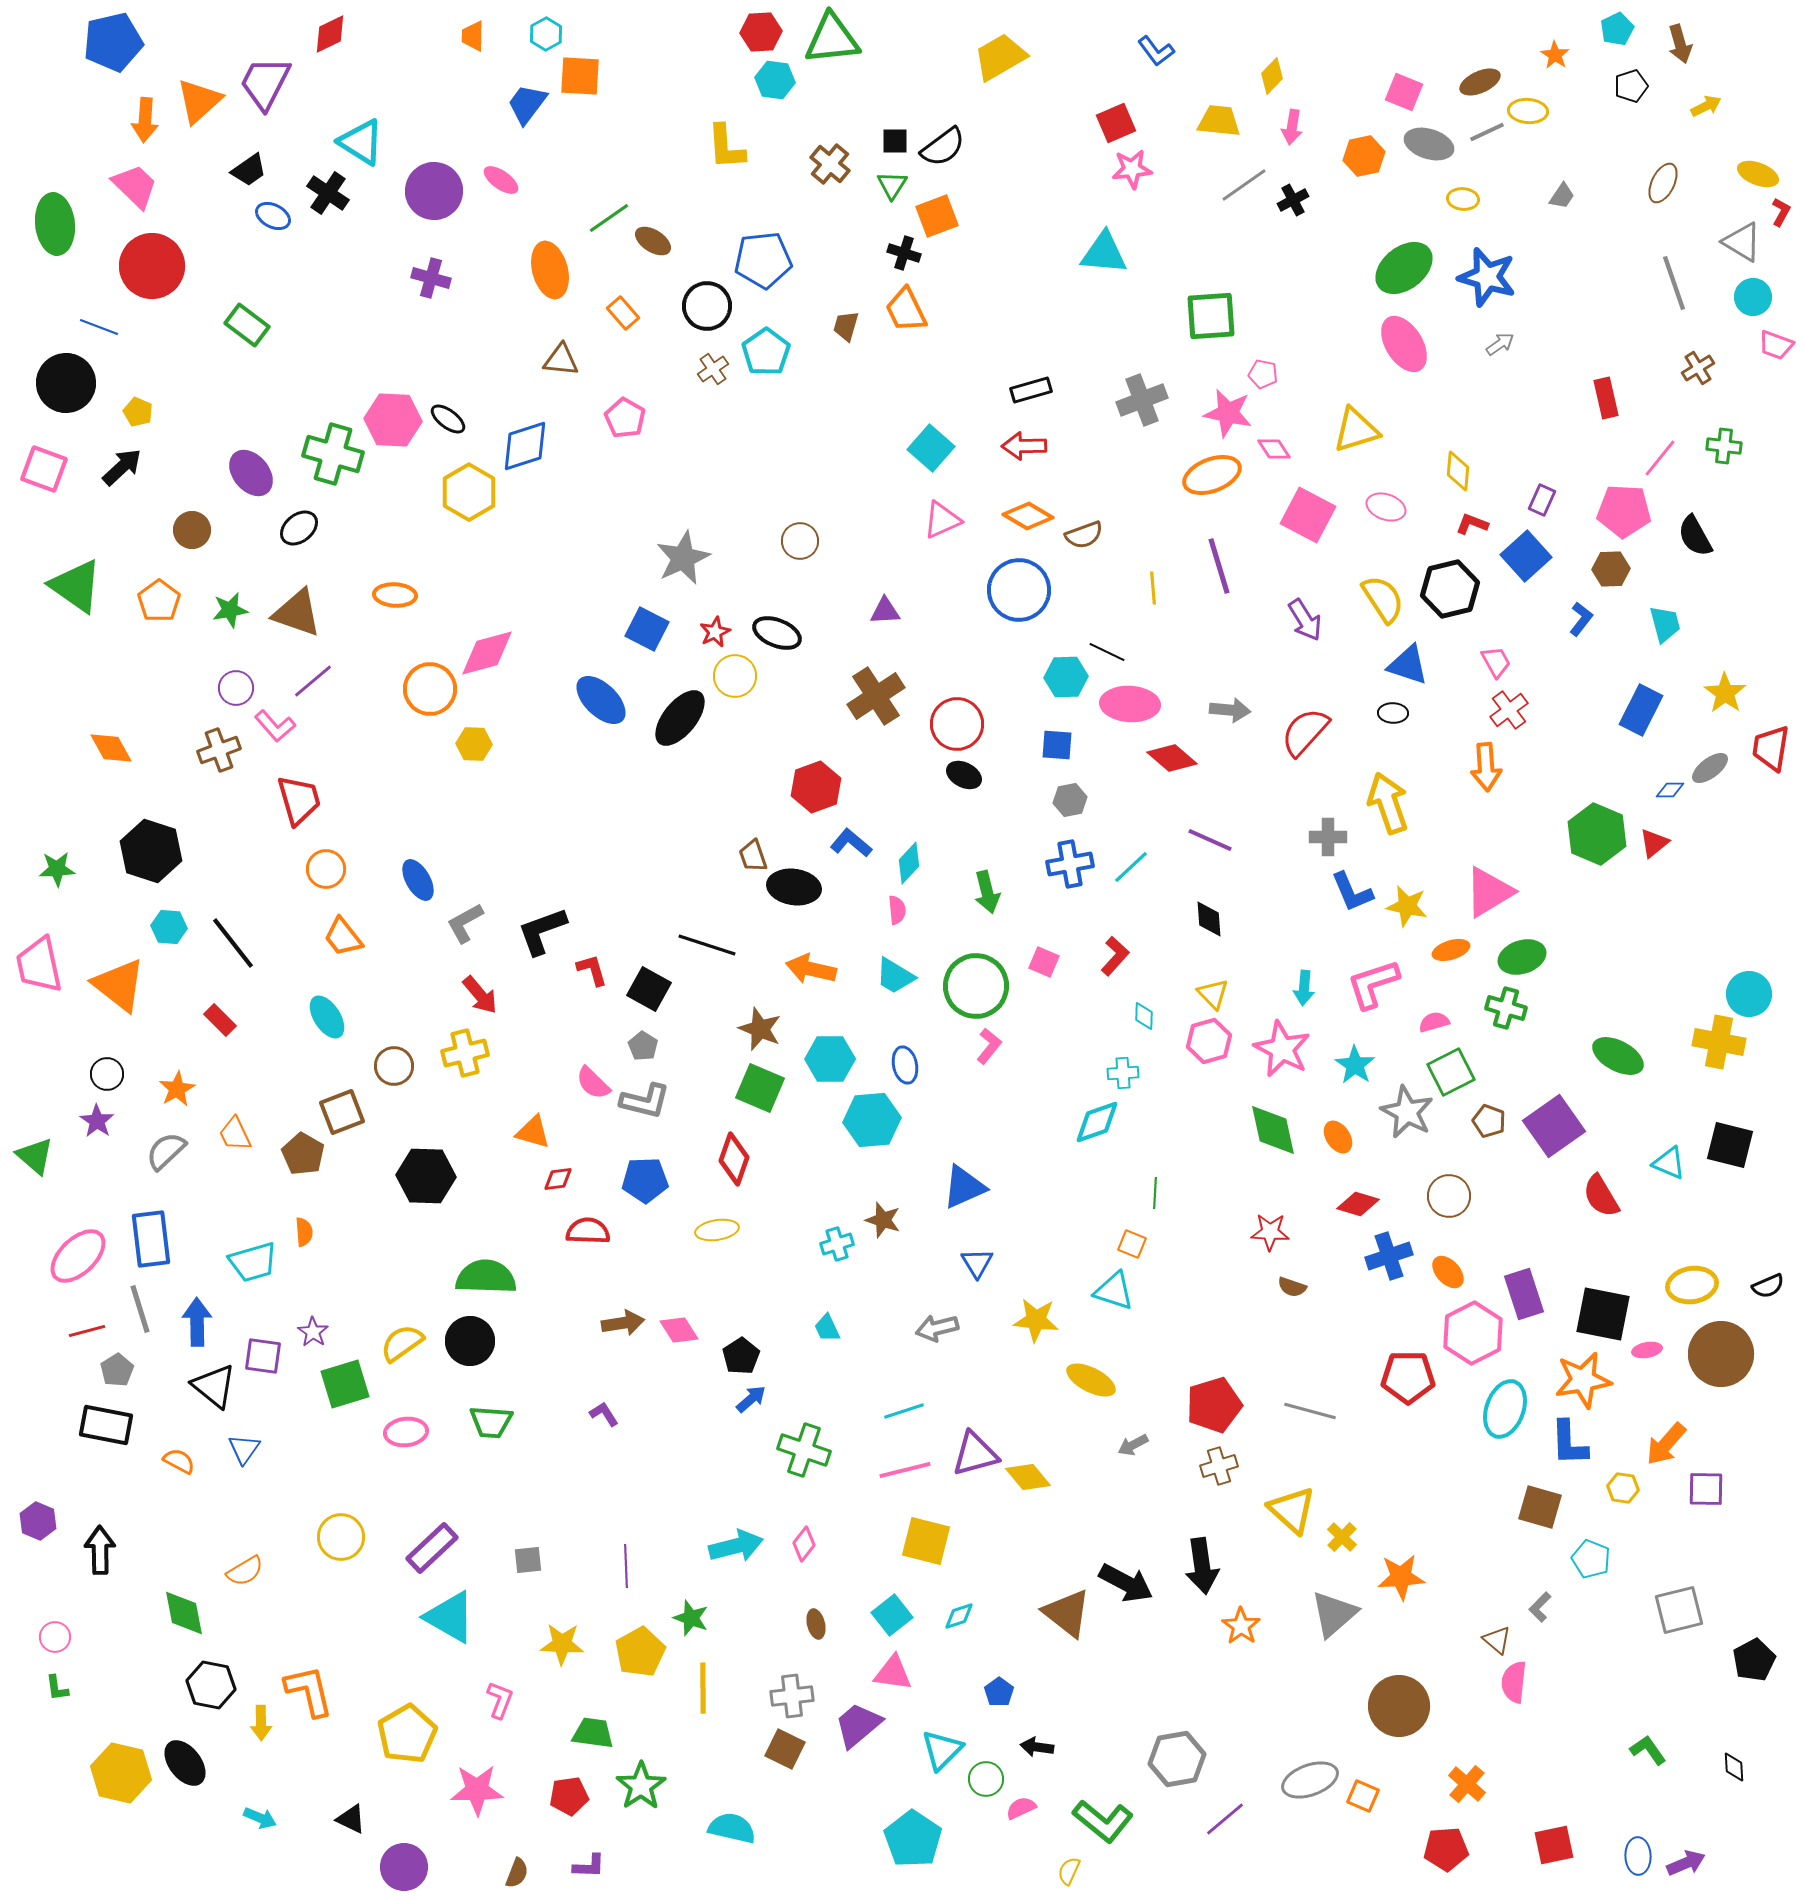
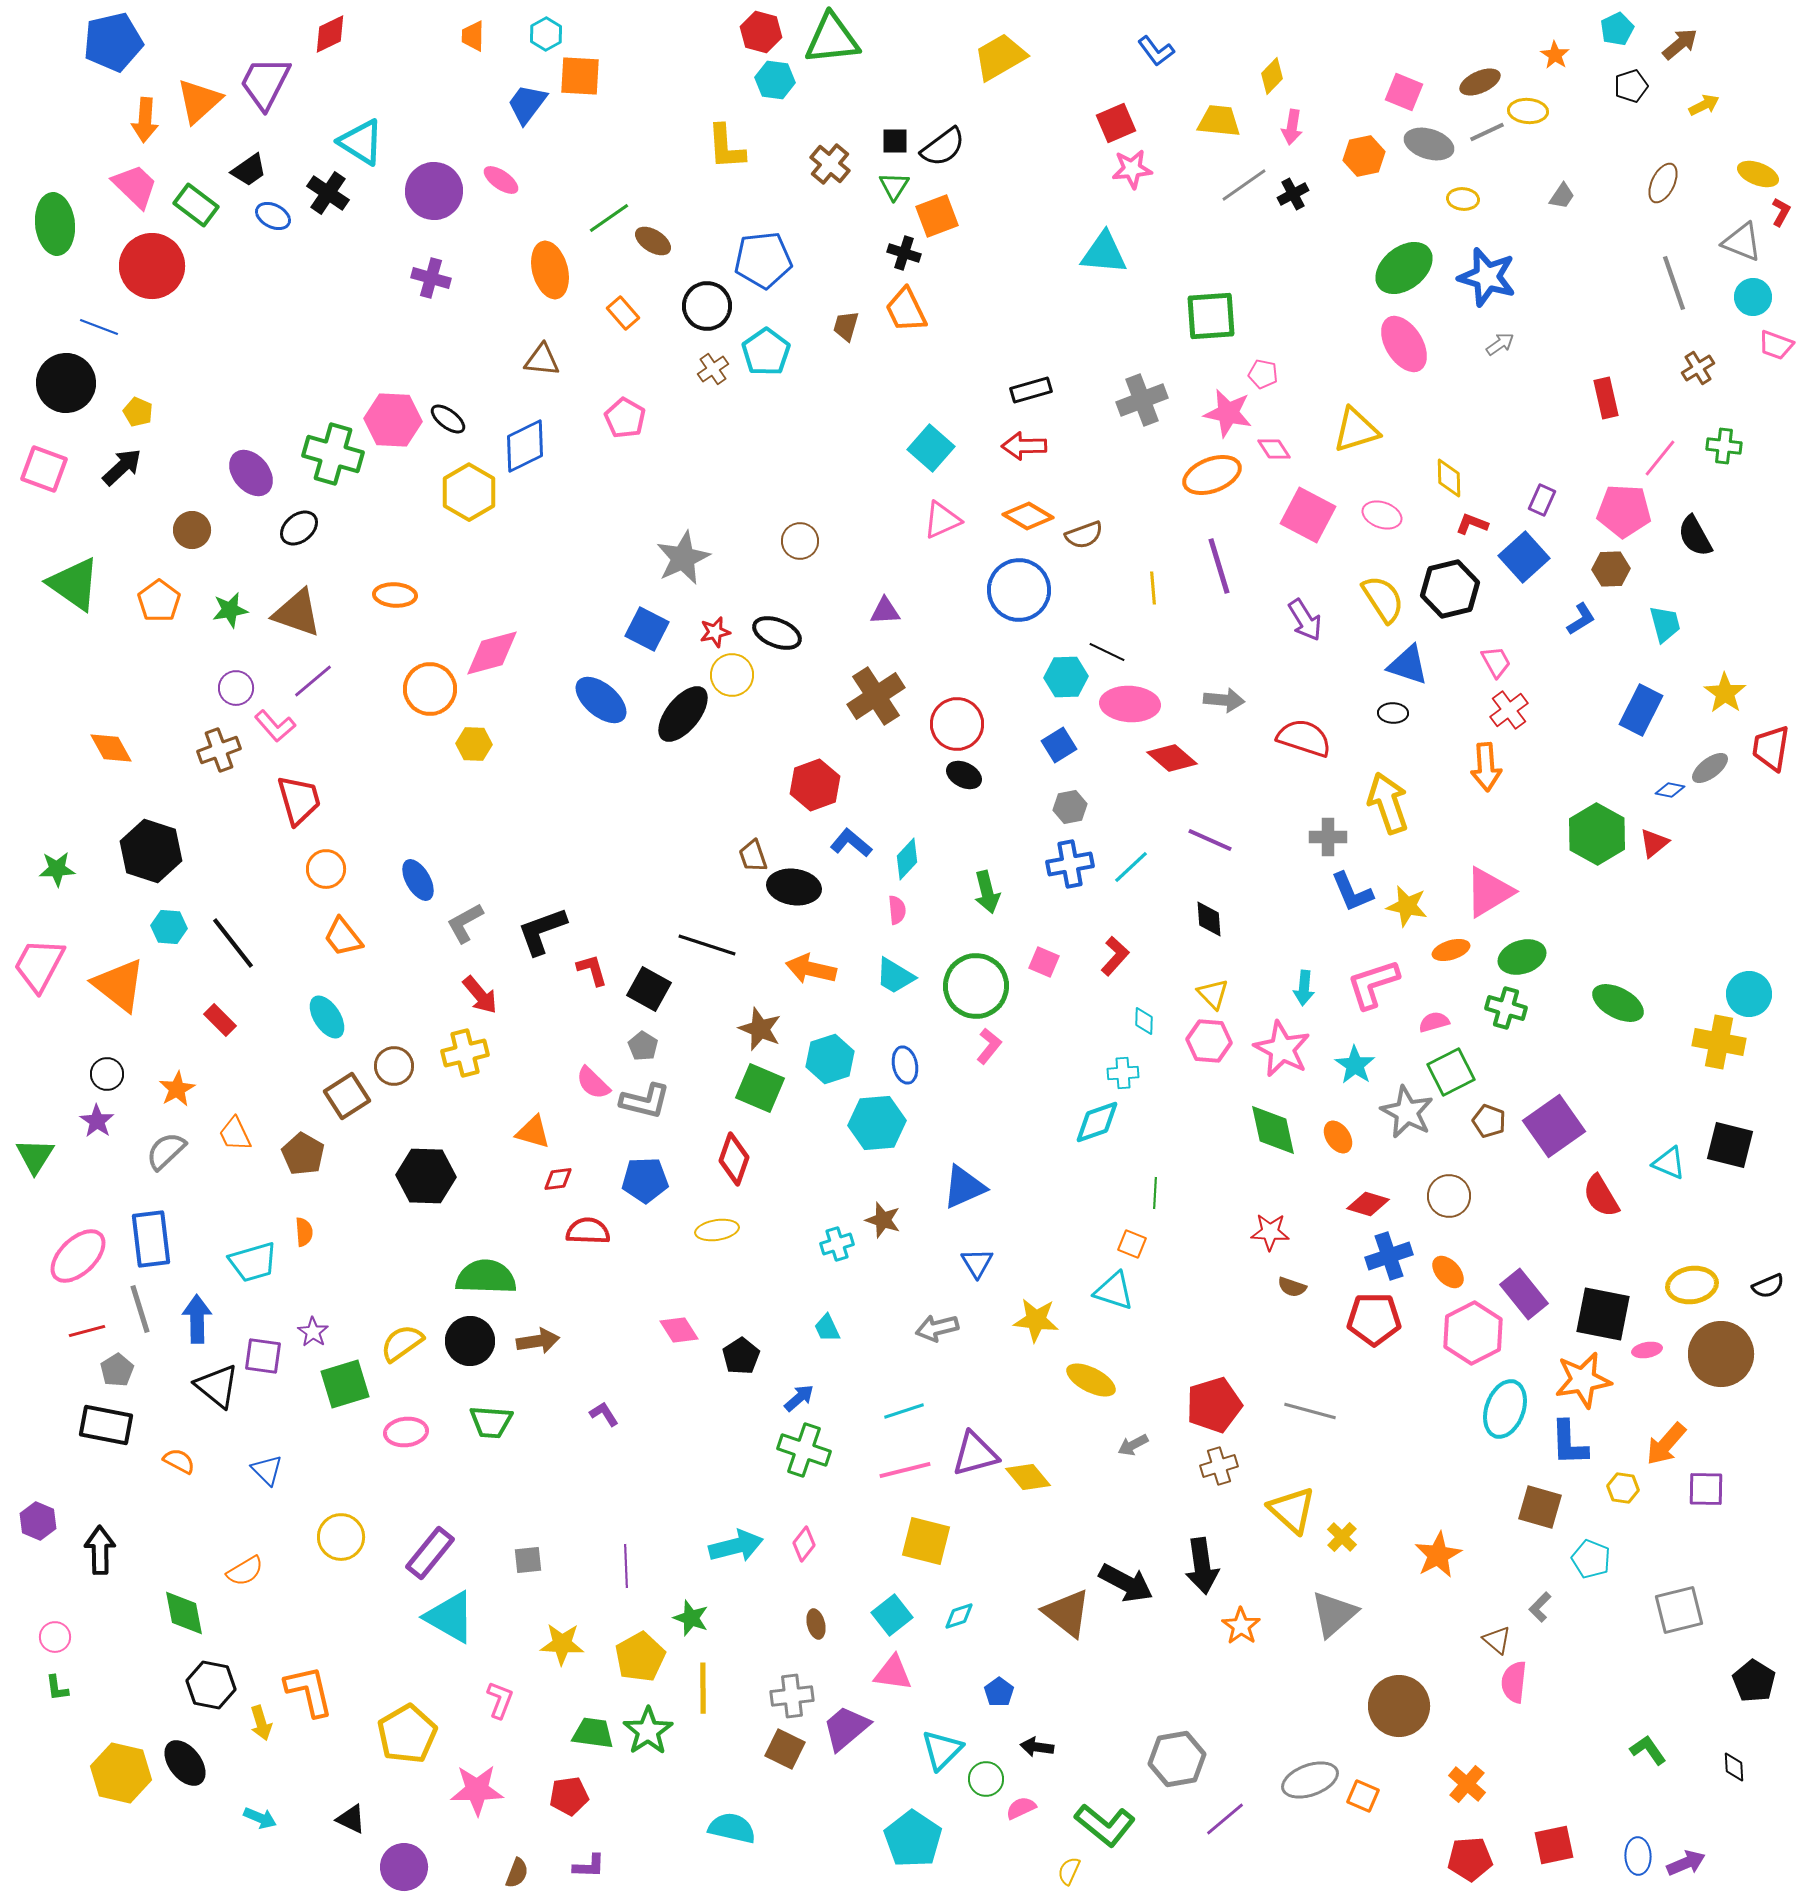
red hexagon at (761, 32): rotated 18 degrees clockwise
brown arrow at (1680, 44): rotated 114 degrees counterclockwise
yellow arrow at (1706, 106): moved 2 px left, 1 px up
green triangle at (892, 185): moved 2 px right, 1 px down
black cross at (1293, 200): moved 6 px up
gray triangle at (1742, 242): rotated 9 degrees counterclockwise
green rectangle at (247, 325): moved 51 px left, 120 px up
brown triangle at (561, 360): moved 19 px left
blue diamond at (525, 446): rotated 8 degrees counterclockwise
yellow diamond at (1458, 471): moved 9 px left, 7 px down; rotated 6 degrees counterclockwise
pink ellipse at (1386, 507): moved 4 px left, 8 px down
blue square at (1526, 556): moved 2 px left, 1 px down
green triangle at (76, 586): moved 2 px left, 2 px up
blue L-shape at (1581, 619): rotated 20 degrees clockwise
red star at (715, 632): rotated 12 degrees clockwise
pink diamond at (487, 653): moved 5 px right
yellow circle at (735, 676): moved 3 px left, 1 px up
blue ellipse at (601, 700): rotated 4 degrees counterclockwise
gray arrow at (1230, 710): moved 6 px left, 10 px up
black ellipse at (680, 718): moved 3 px right, 4 px up
red semicircle at (1305, 732): moved 1 px left, 6 px down; rotated 66 degrees clockwise
blue square at (1057, 745): moved 2 px right; rotated 36 degrees counterclockwise
red hexagon at (816, 787): moved 1 px left, 2 px up
blue diamond at (1670, 790): rotated 12 degrees clockwise
gray hexagon at (1070, 800): moved 7 px down
green hexagon at (1597, 834): rotated 6 degrees clockwise
cyan diamond at (909, 863): moved 2 px left, 4 px up
pink trapezoid at (39, 965): rotated 40 degrees clockwise
cyan diamond at (1144, 1016): moved 5 px down
pink hexagon at (1209, 1041): rotated 21 degrees clockwise
green ellipse at (1618, 1056): moved 53 px up
cyan hexagon at (830, 1059): rotated 18 degrees counterclockwise
brown square at (342, 1112): moved 5 px right, 16 px up; rotated 12 degrees counterclockwise
cyan hexagon at (872, 1120): moved 5 px right, 3 px down
green triangle at (35, 1156): rotated 21 degrees clockwise
red diamond at (1358, 1204): moved 10 px right
purple rectangle at (1524, 1294): rotated 21 degrees counterclockwise
blue arrow at (197, 1322): moved 3 px up
brown arrow at (623, 1323): moved 85 px left, 18 px down
red pentagon at (1408, 1377): moved 34 px left, 58 px up
black triangle at (214, 1386): moved 3 px right
blue arrow at (751, 1399): moved 48 px right, 1 px up
blue triangle at (244, 1449): moved 23 px right, 21 px down; rotated 20 degrees counterclockwise
purple rectangle at (432, 1548): moved 2 px left, 5 px down; rotated 8 degrees counterclockwise
orange star at (1401, 1577): moved 37 px right, 22 px up; rotated 24 degrees counterclockwise
yellow pentagon at (640, 1652): moved 5 px down
black pentagon at (1754, 1660): moved 21 px down; rotated 12 degrees counterclockwise
yellow arrow at (261, 1723): rotated 16 degrees counterclockwise
purple trapezoid at (858, 1725): moved 12 px left, 3 px down
green star at (641, 1786): moved 7 px right, 55 px up
green L-shape at (1103, 1821): moved 2 px right, 4 px down
red pentagon at (1446, 1849): moved 24 px right, 10 px down
